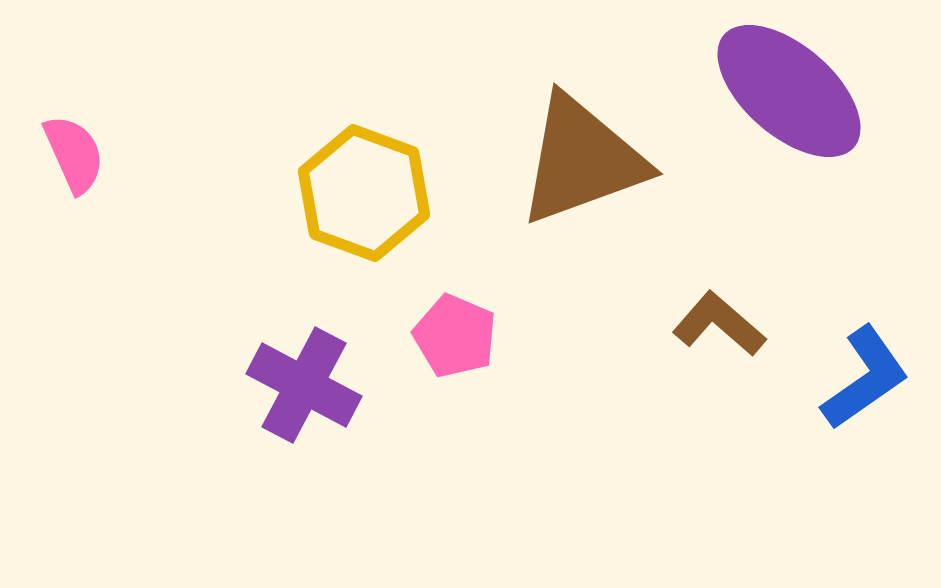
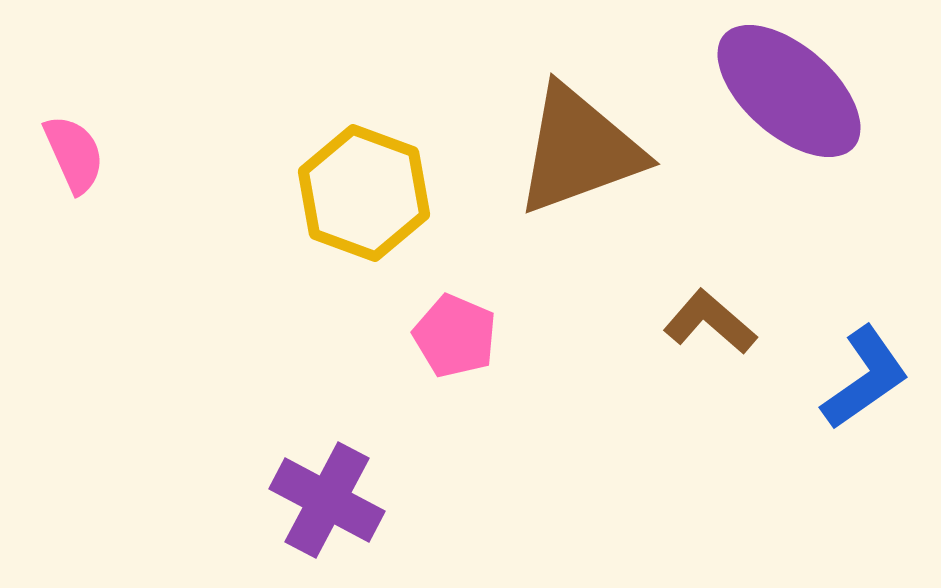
brown triangle: moved 3 px left, 10 px up
brown L-shape: moved 9 px left, 2 px up
purple cross: moved 23 px right, 115 px down
